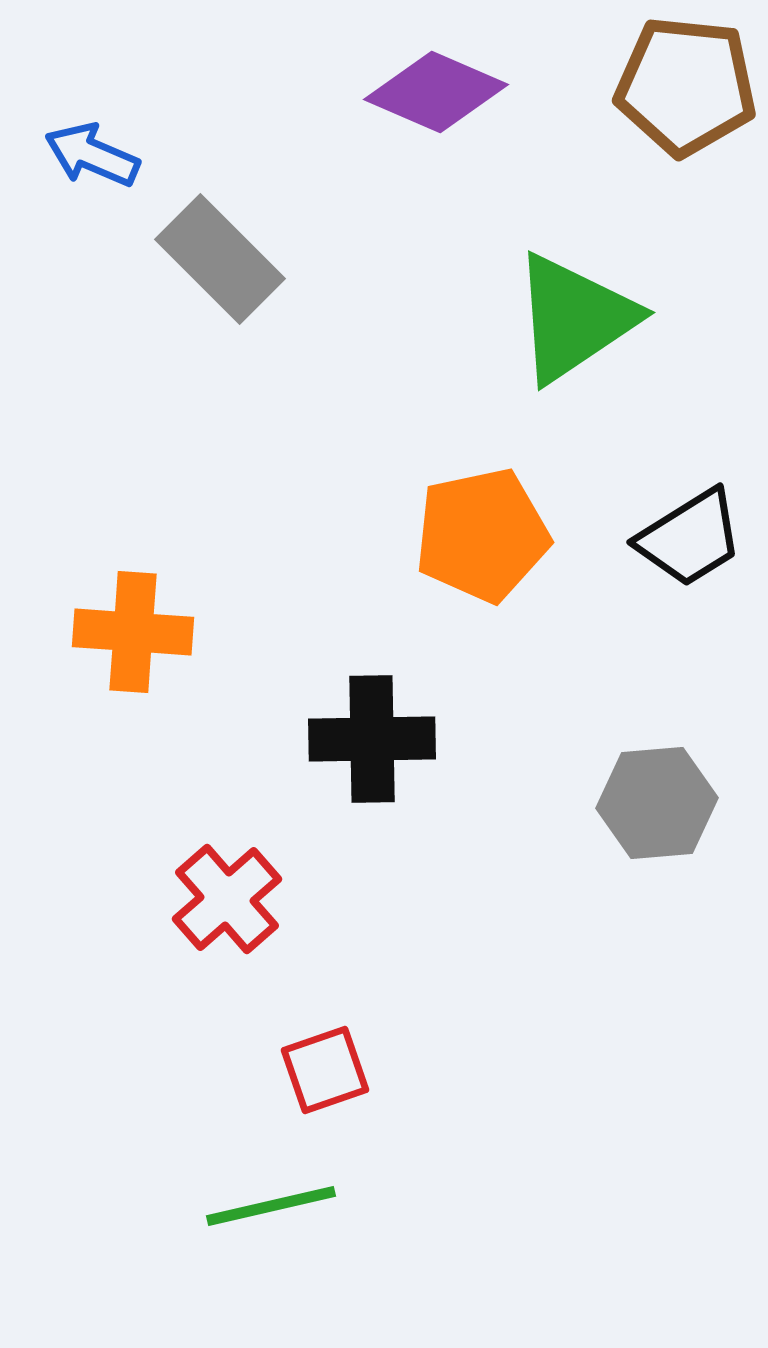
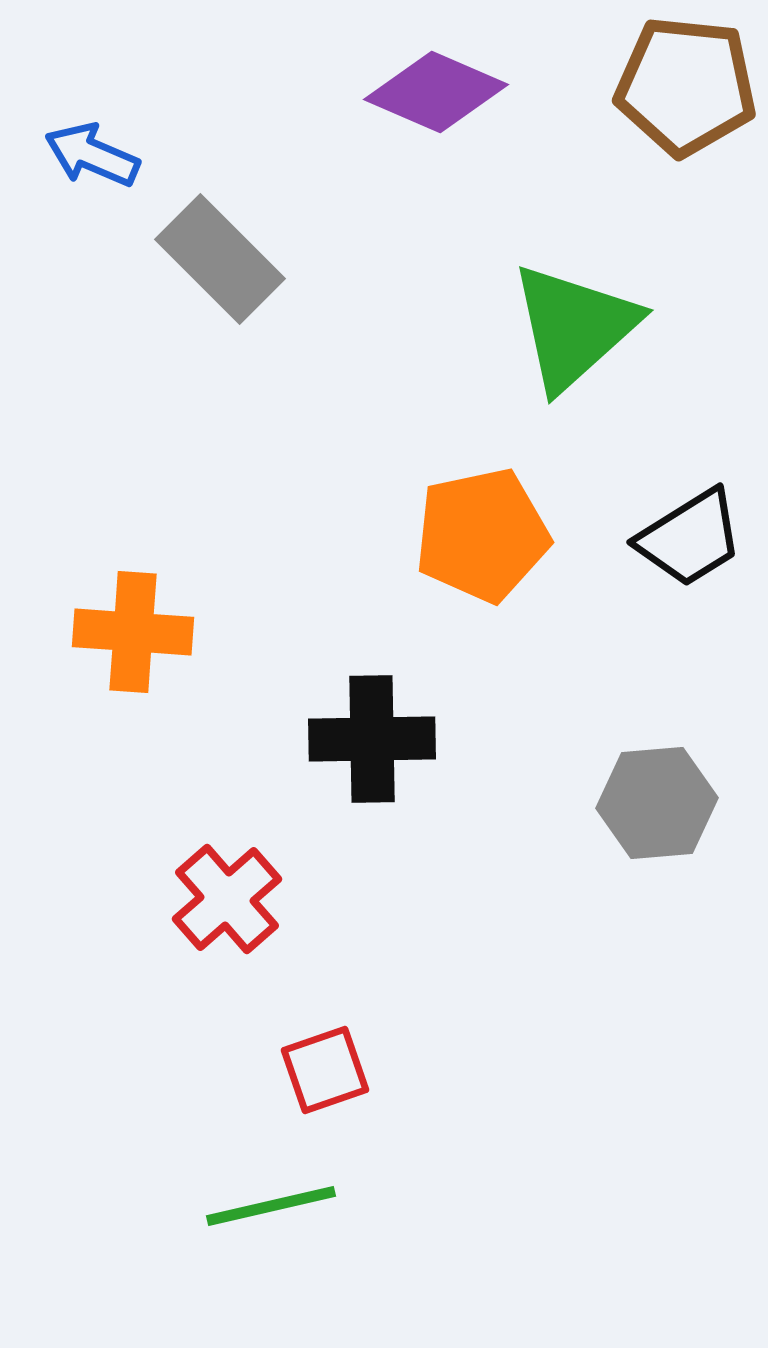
green triangle: moved 9 px down; rotated 8 degrees counterclockwise
